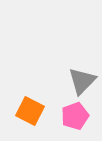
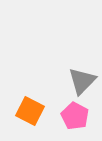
pink pentagon: rotated 24 degrees counterclockwise
